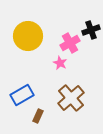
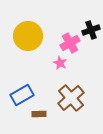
brown rectangle: moved 1 px right, 2 px up; rotated 64 degrees clockwise
